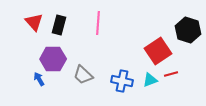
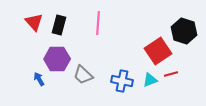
black hexagon: moved 4 px left, 1 px down
purple hexagon: moved 4 px right
